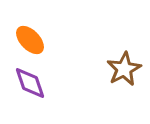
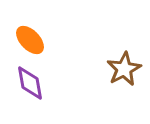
purple diamond: rotated 9 degrees clockwise
